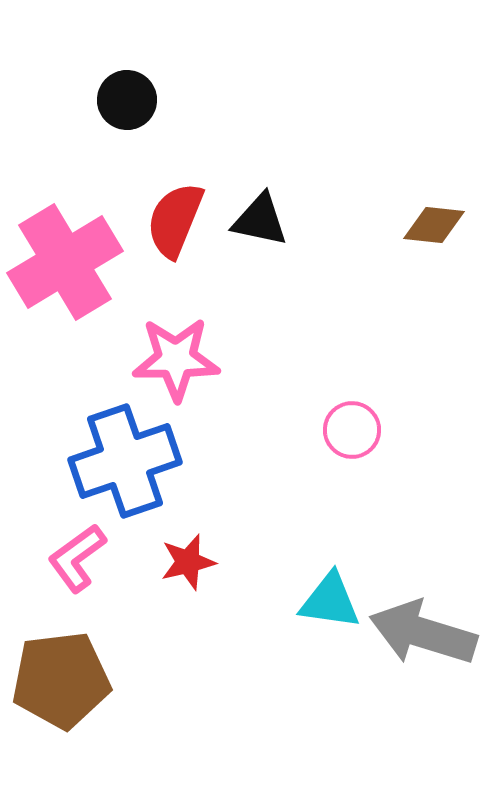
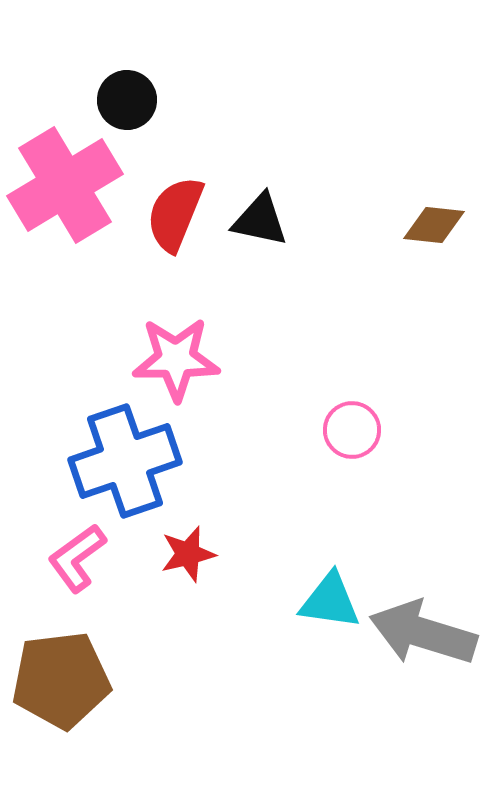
red semicircle: moved 6 px up
pink cross: moved 77 px up
red star: moved 8 px up
